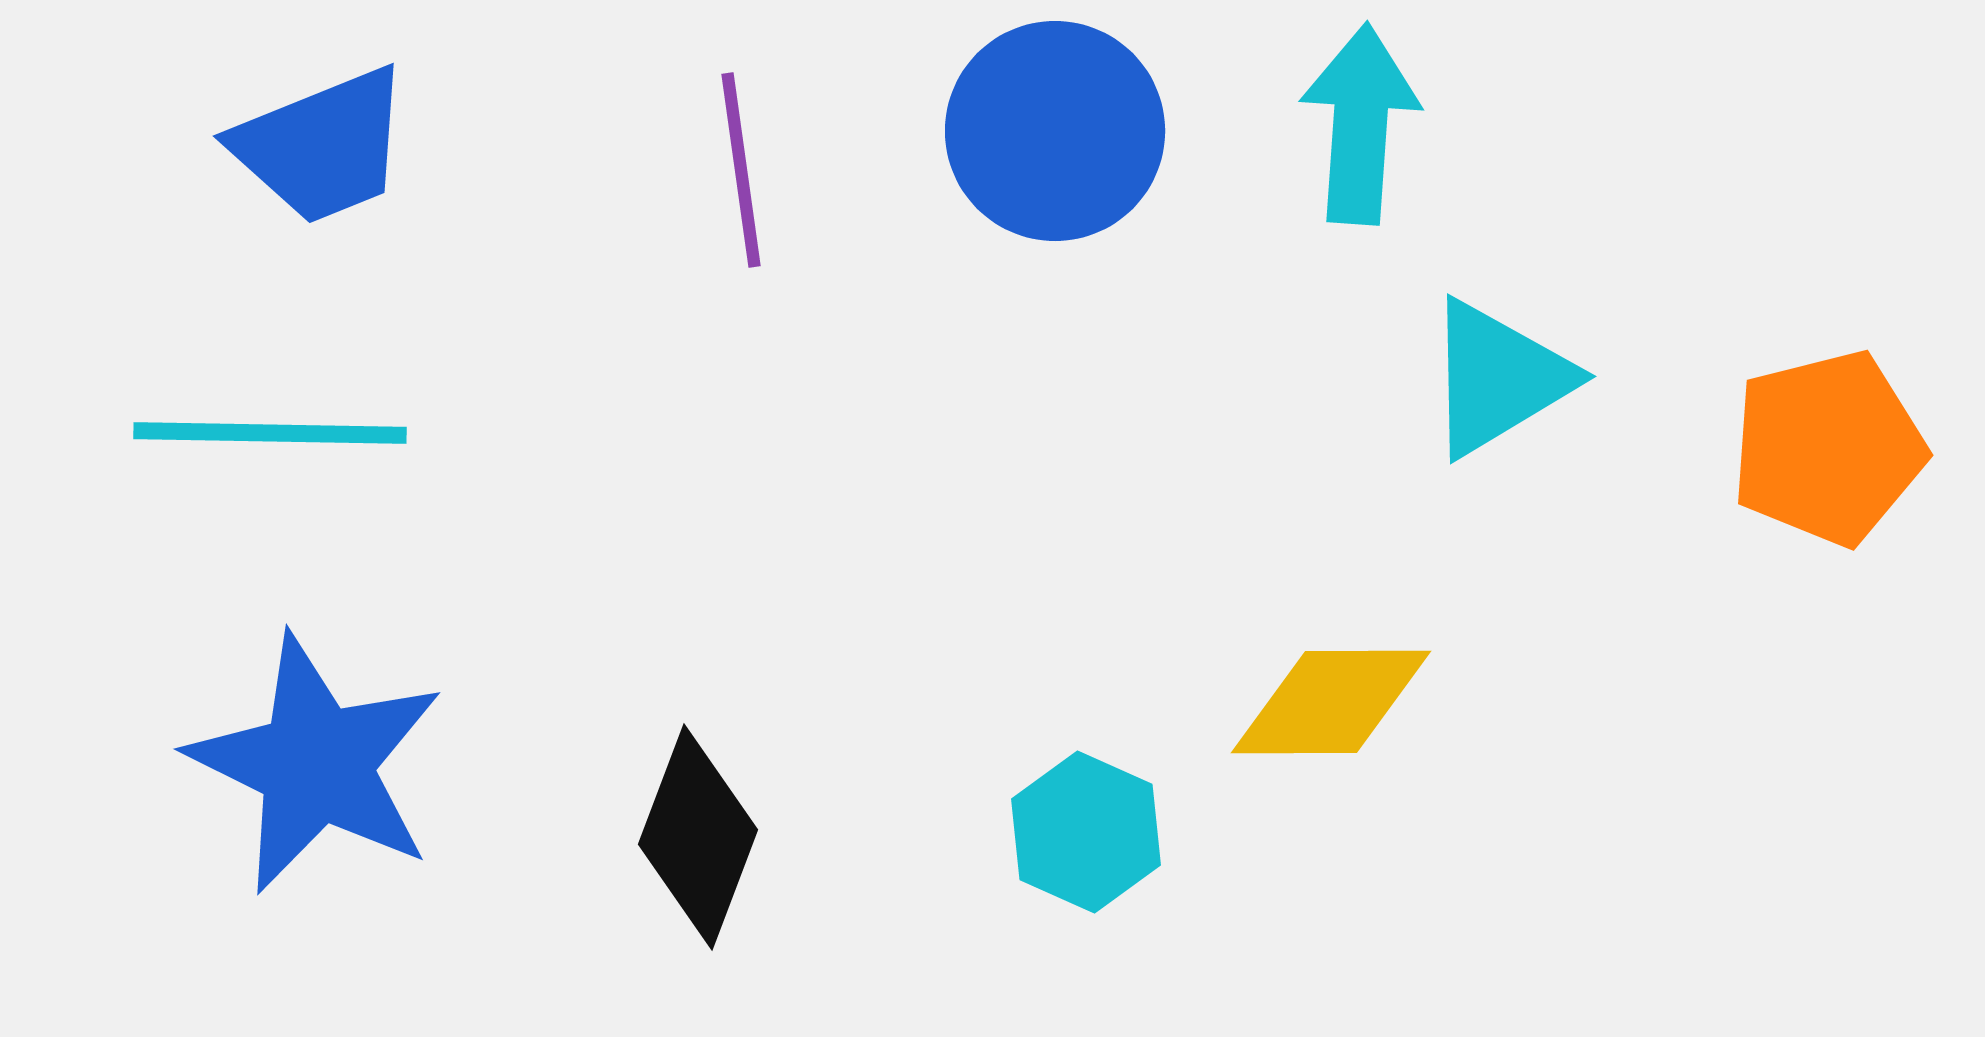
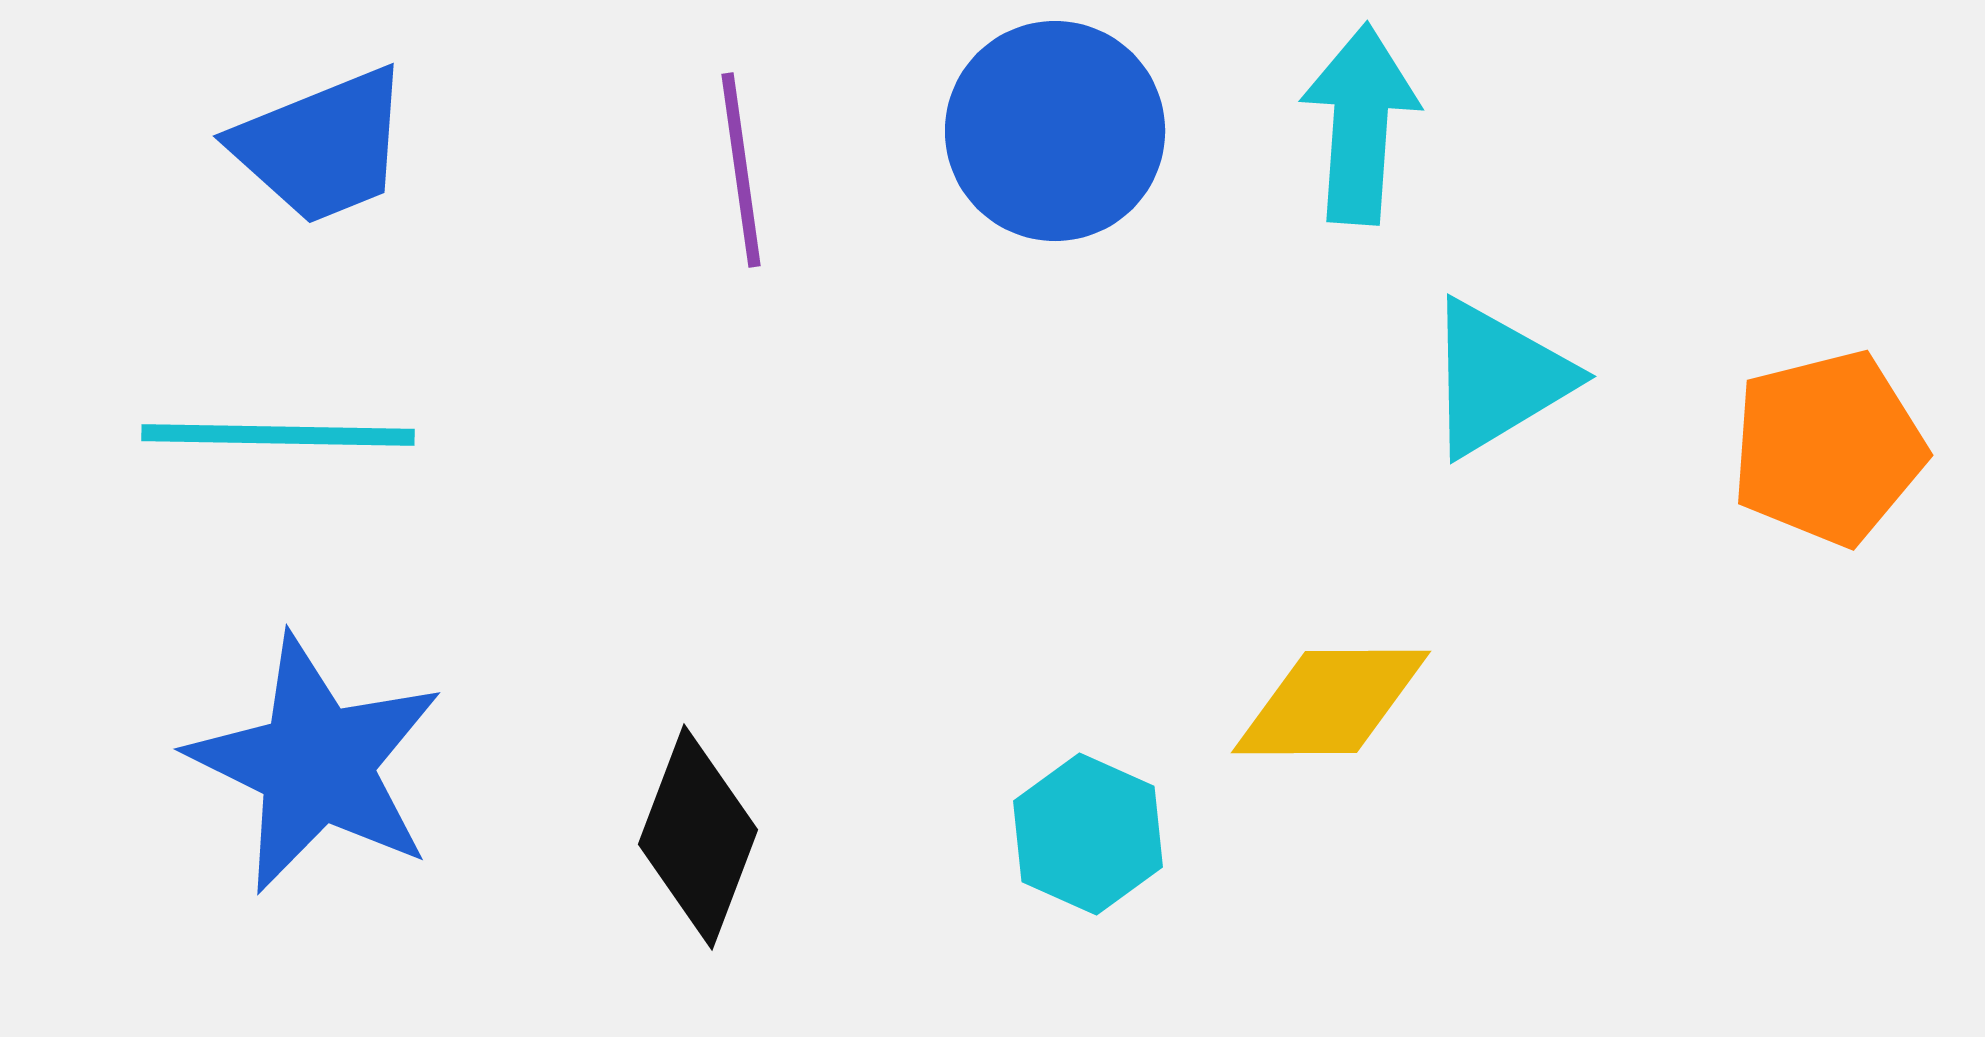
cyan line: moved 8 px right, 2 px down
cyan hexagon: moved 2 px right, 2 px down
